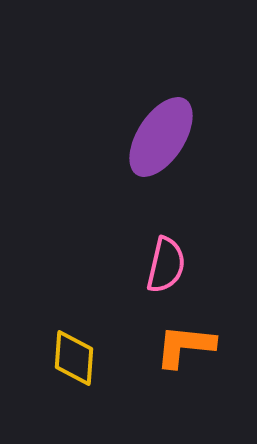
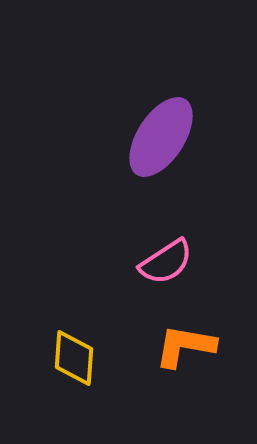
pink semicircle: moved 3 px up; rotated 44 degrees clockwise
orange L-shape: rotated 4 degrees clockwise
